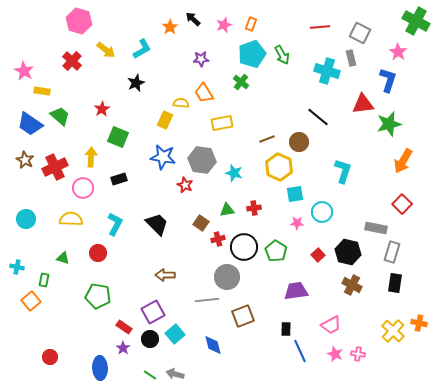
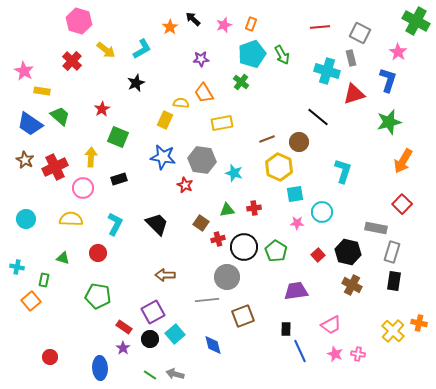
red triangle at (363, 104): moved 9 px left, 10 px up; rotated 10 degrees counterclockwise
green star at (389, 124): moved 2 px up
black rectangle at (395, 283): moved 1 px left, 2 px up
